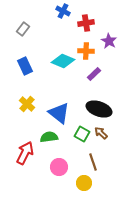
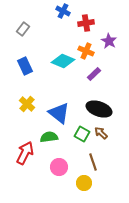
orange cross: rotated 21 degrees clockwise
